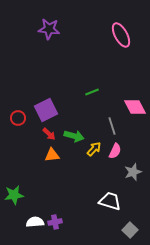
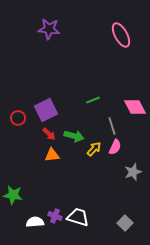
green line: moved 1 px right, 8 px down
pink semicircle: moved 4 px up
green star: moved 1 px left; rotated 18 degrees clockwise
white trapezoid: moved 32 px left, 16 px down
purple cross: moved 6 px up; rotated 32 degrees clockwise
gray square: moved 5 px left, 7 px up
